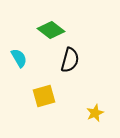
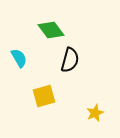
green diamond: rotated 16 degrees clockwise
